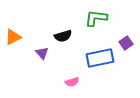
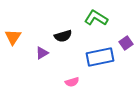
green L-shape: rotated 25 degrees clockwise
orange triangle: rotated 30 degrees counterclockwise
purple triangle: rotated 40 degrees clockwise
blue rectangle: moved 1 px up
